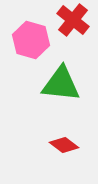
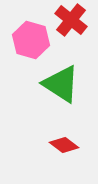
red cross: moved 2 px left
green triangle: rotated 27 degrees clockwise
